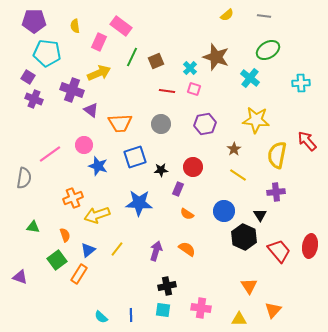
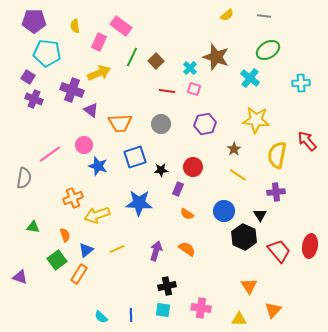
brown square at (156, 61): rotated 21 degrees counterclockwise
yellow line at (117, 249): rotated 28 degrees clockwise
blue triangle at (88, 250): moved 2 px left
